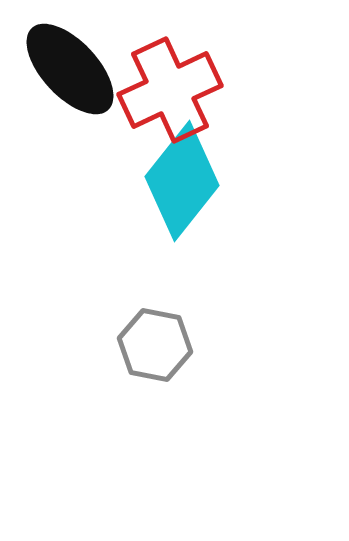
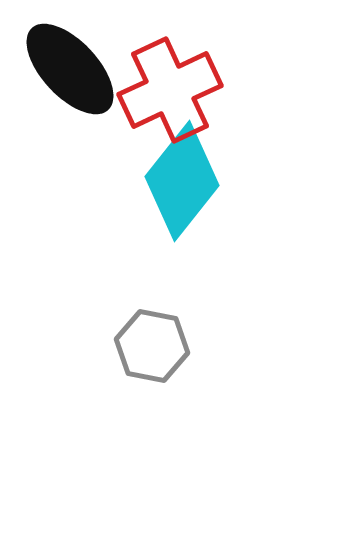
gray hexagon: moved 3 px left, 1 px down
